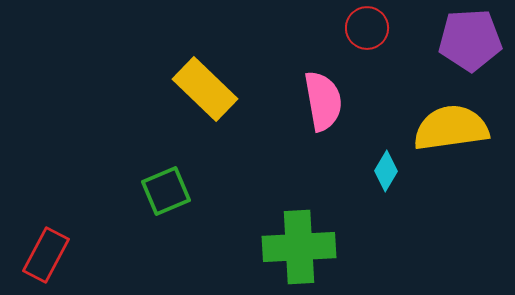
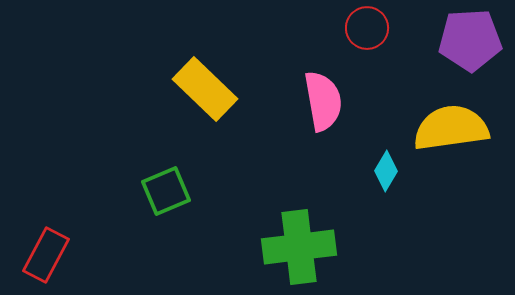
green cross: rotated 4 degrees counterclockwise
